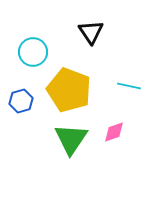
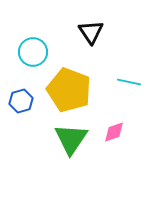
cyan line: moved 4 px up
